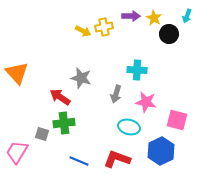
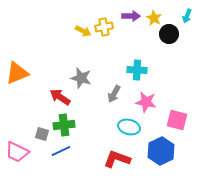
orange triangle: rotated 50 degrees clockwise
gray arrow: moved 2 px left; rotated 12 degrees clockwise
green cross: moved 2 px down
pink trapezoid: rotated 95 degrees counterclockwise
blue line: moved 18 px left, 10 px up; rotated 48 degrees counterclockwise
